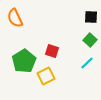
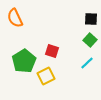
black square: moved 2 px down
